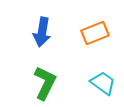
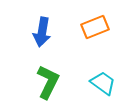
orange rectangle: moved 6 px up
green L-shape: moved 3 px right, 1 px up
